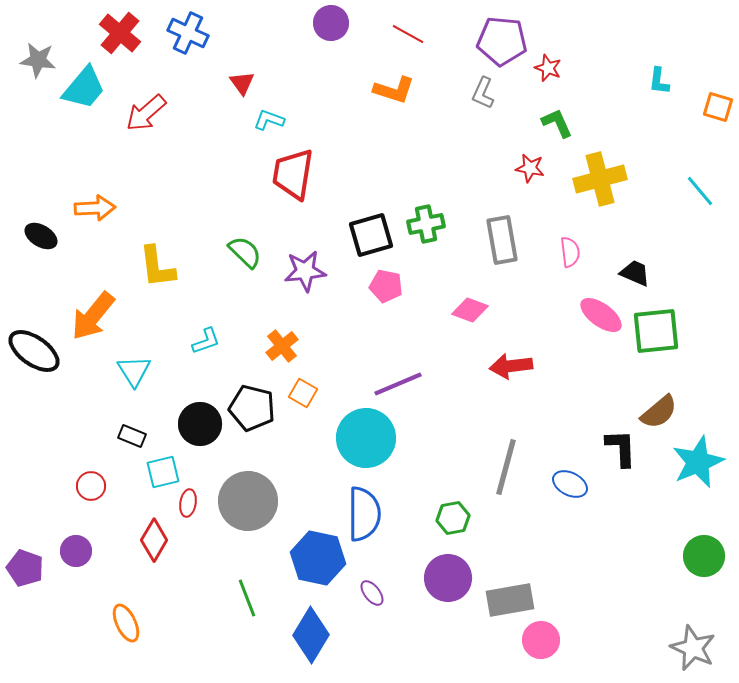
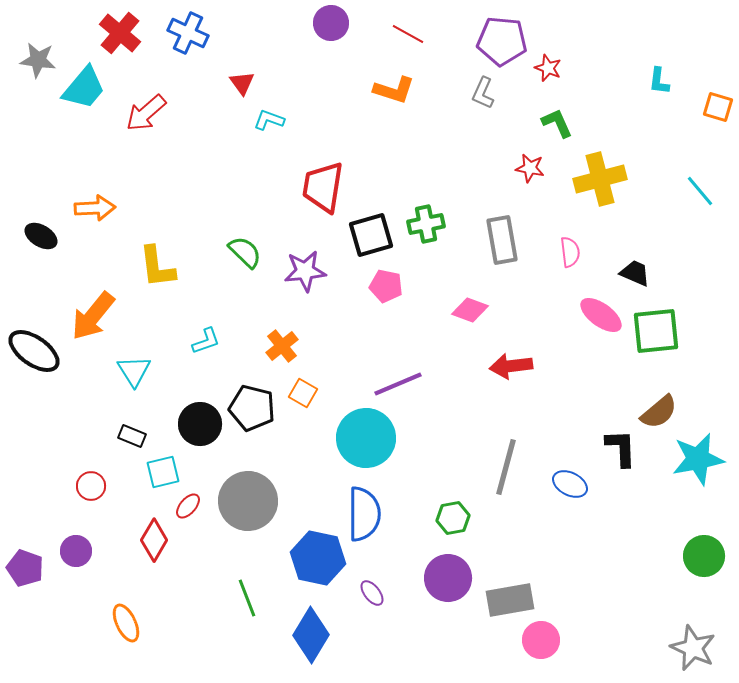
red trapezoid at (293, 174): moved 30 px right, 13 px down
cyan star at (698, 462): moved 3 px up; rotated 12 degrees clockwise
red ellipse at (188, 503): moved 3 px down; rotated 32 degrees clockwise
